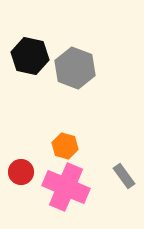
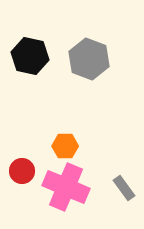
gray hexagon: moved 14 px right, 9 px up
orange hexagon: rotated 15 degrees counterclockwise
red circle: moved 1 px right, 1 px up
gray rectangle: moved 12 px down
